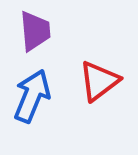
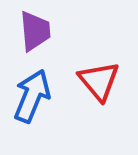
red triangle: rotated 33 degrees counterclockwise
